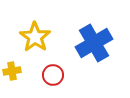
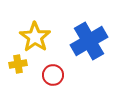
blue cross: moved 5 px left, 2 px up
yellow cross: moved 6 px right, 7 px up
